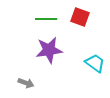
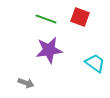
green line: rotated 20 degrees clockwise
